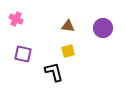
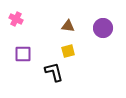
purple square: rotated 12 degrees counterclockwise
